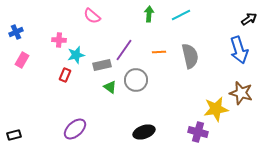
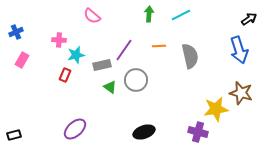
orange line: moved 6 px up
